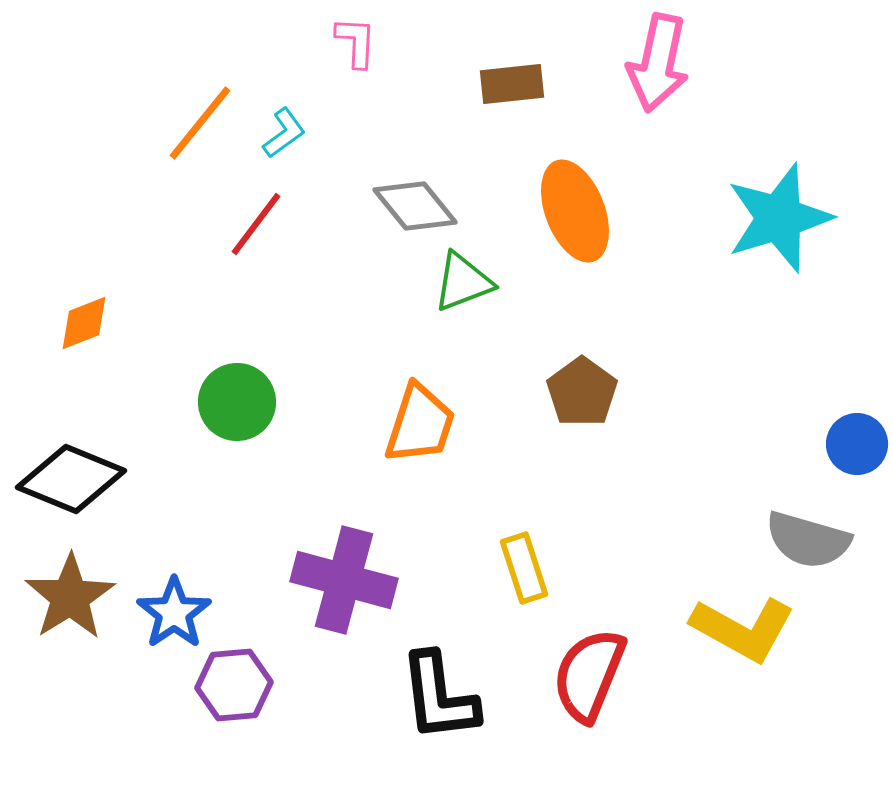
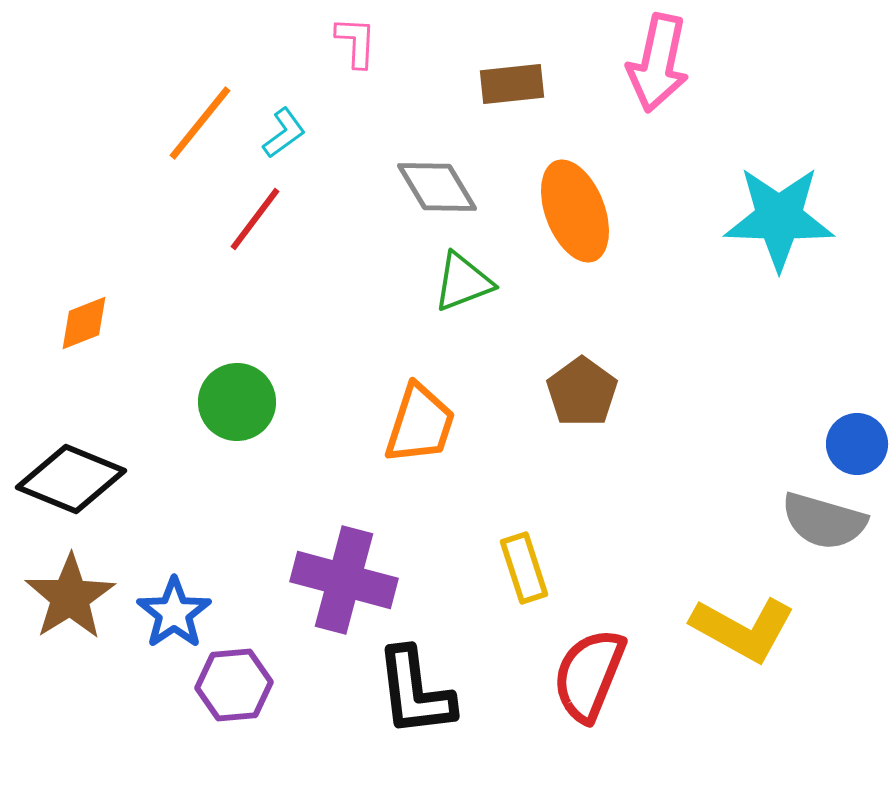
gray diamond: moved 22 px right, 19 px up; rotated 8 degrees clockwise
cyan star: rotated 19 degrees clockwise
red line: moved 1 px left, 5 px up
gray semicircle: moved 16 px right, 19 px up
black L-shape: moved 24 px left, 5 px up
